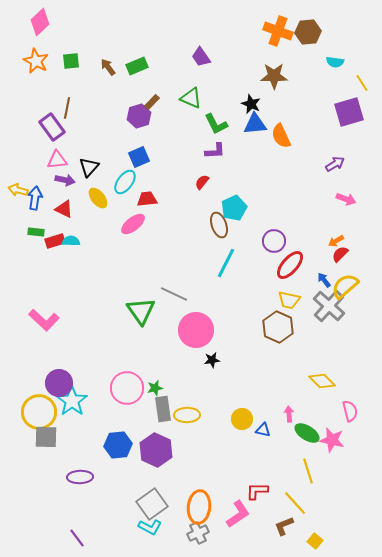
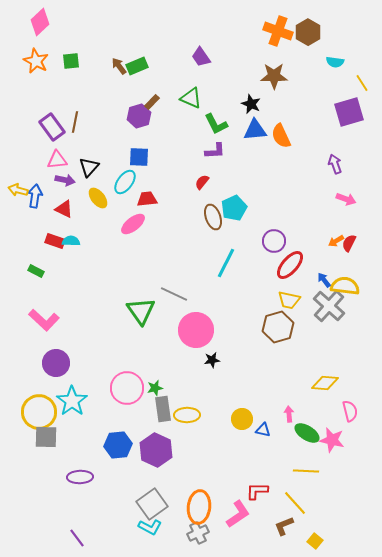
brown hexagon at (308, 32): rotated 25 degrees counterclockwise
brown arrow at (108, 67): moved 11 px right, 1 px up
brown line at (67, 108): moved 8 px right, 14 px down
blue triangle at (255, 124): moved 6 px down
blue square at (139, 157): rotated 25 degrees clockwise
purple arrow at (335, 164): rotated 78 degrees counterclockwise
blue arrow at (35, 198): moved 2 px up
brown ellipse at (219, 225): moved 6 px left, 8 px up
green rectangle at (36, 232): moved 39 px down; rotated 21 degrees clockwise
red rectangle at (55, 241): rotated 36 degrees clockwise
red semicircle at (340, 254): moved 9 px right, 11 px up; rotated 18 degrees counterclockwise
yellow semicircle at (345, 286): rotated 48 degrees clockwise
brown hexagon at (278, 327): rotated 20 degrees clockwise
yellow diamond at (322, 381): moved 3 px right, 2 px down; rotated 40 degrees counterclockwise
purple circle at (59, 383): moved 3 px left, 20 px up
yellow line at (308, 471): moved 2 px left; rotated 70 degrees counterclockwise
